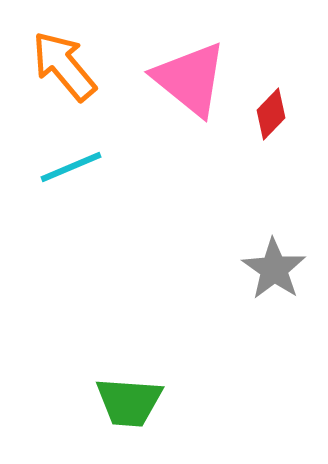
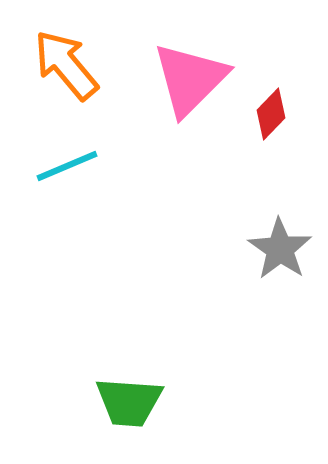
orange arrow: moved 2 px right, 1 px up
pink triangle: rotated 36 degrees clockwise
cyan line: moved 4 px left, 1 px up
gray star: moved 6 px right, 20 px up
